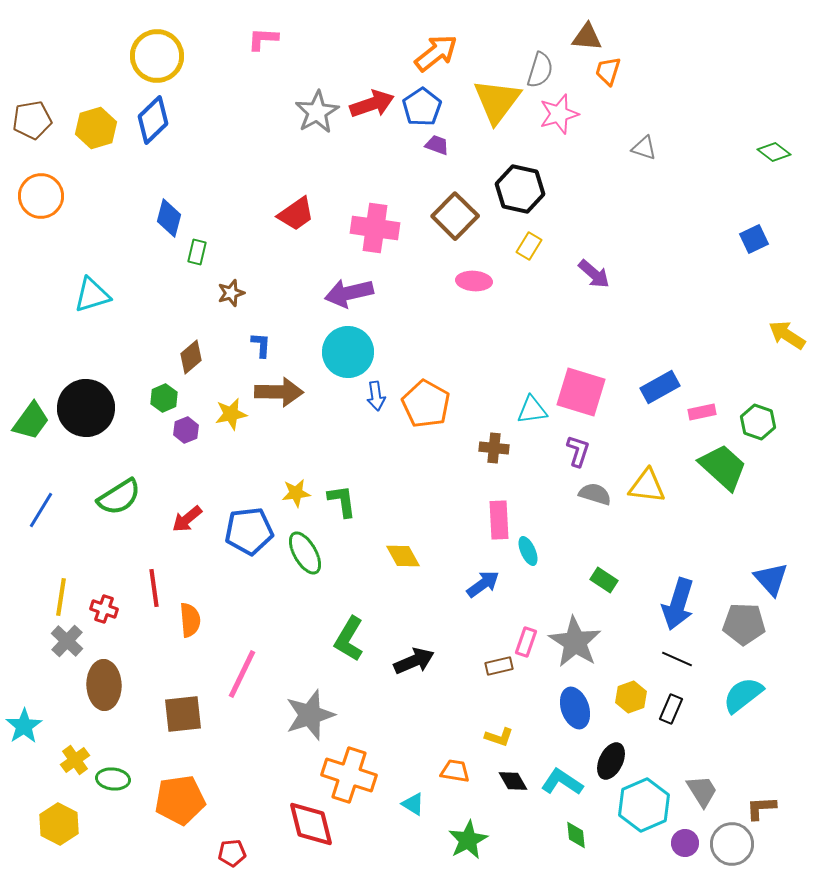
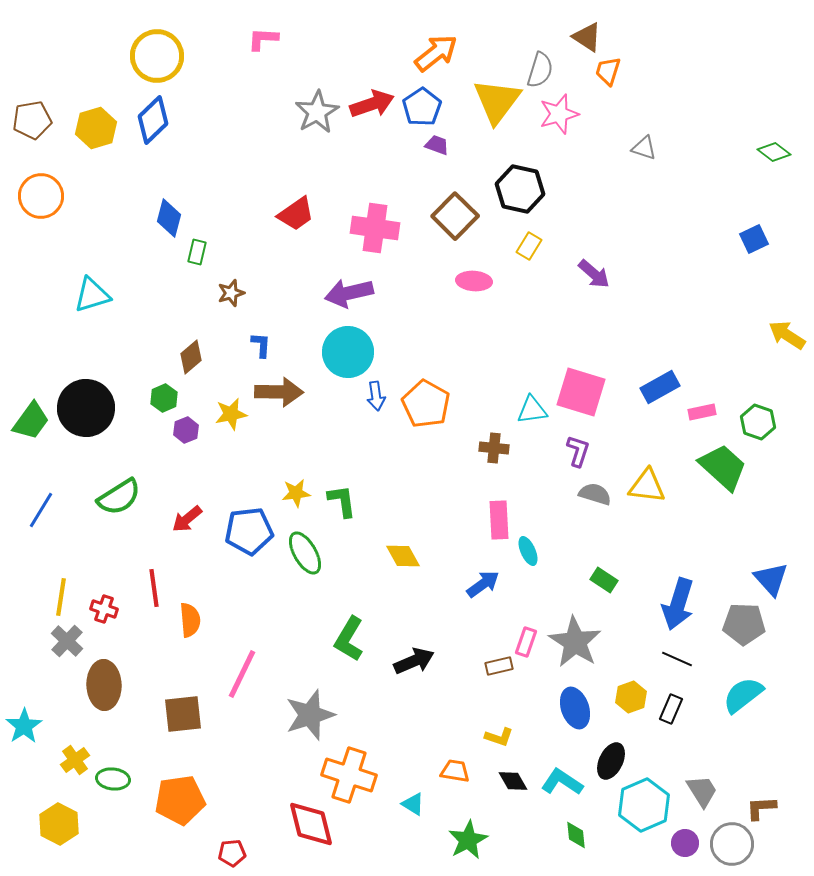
brown triangle at (587, 37): rotated 28 degrees clockwise
